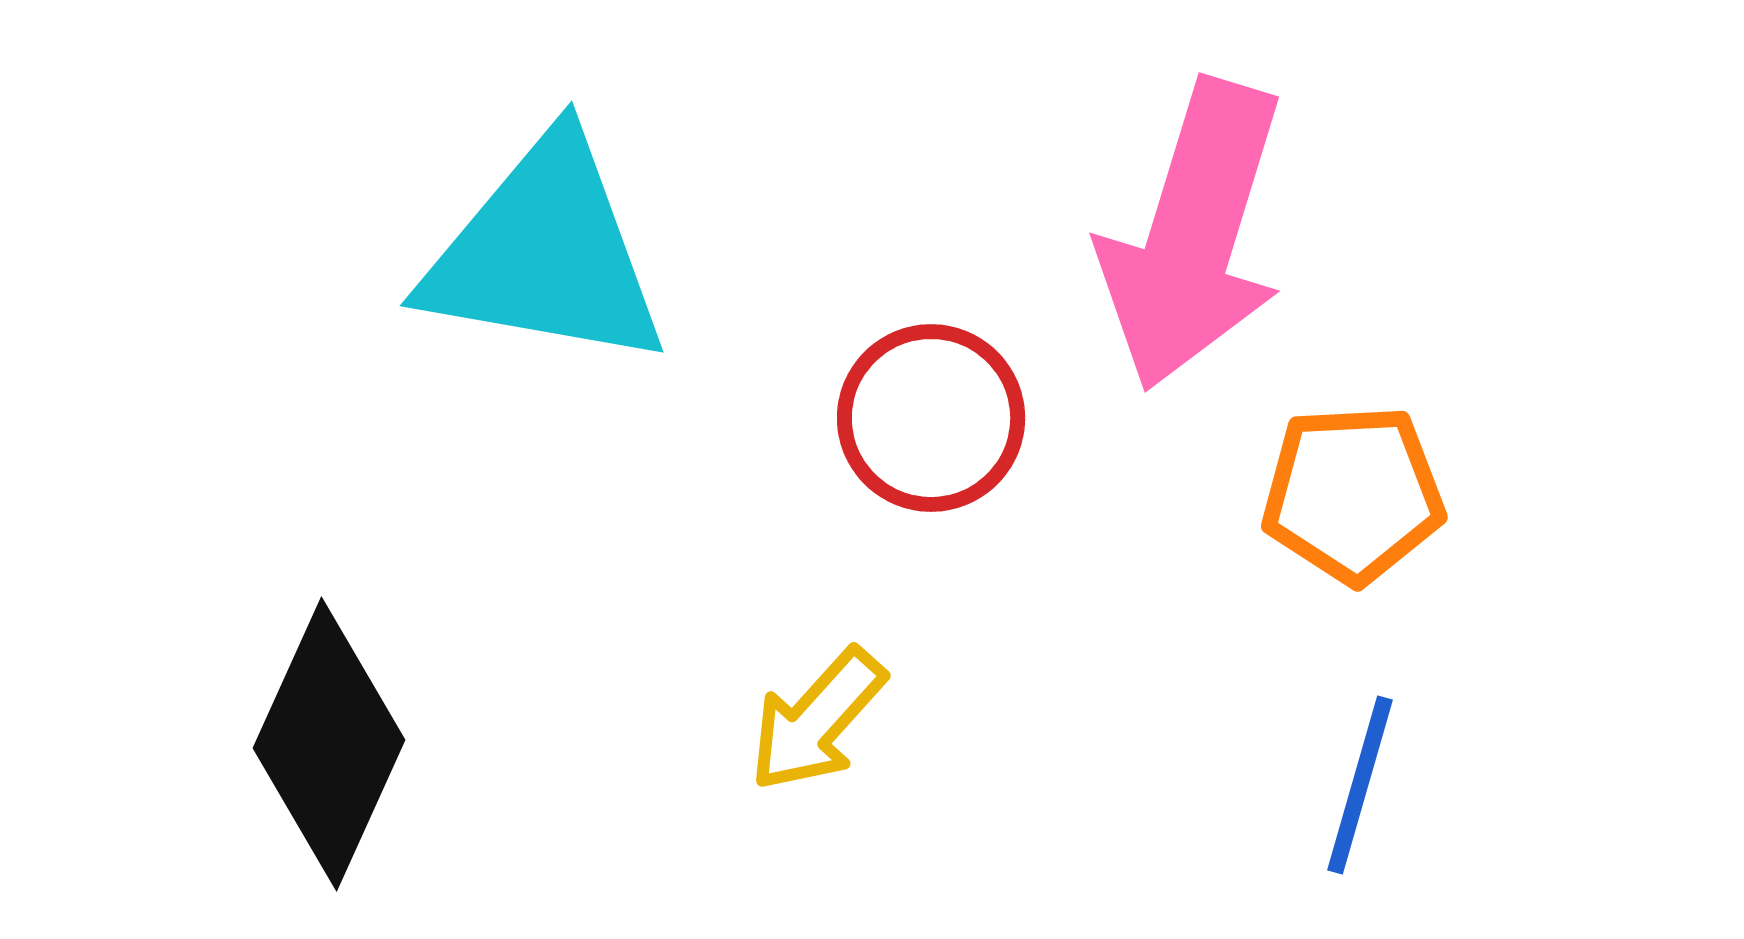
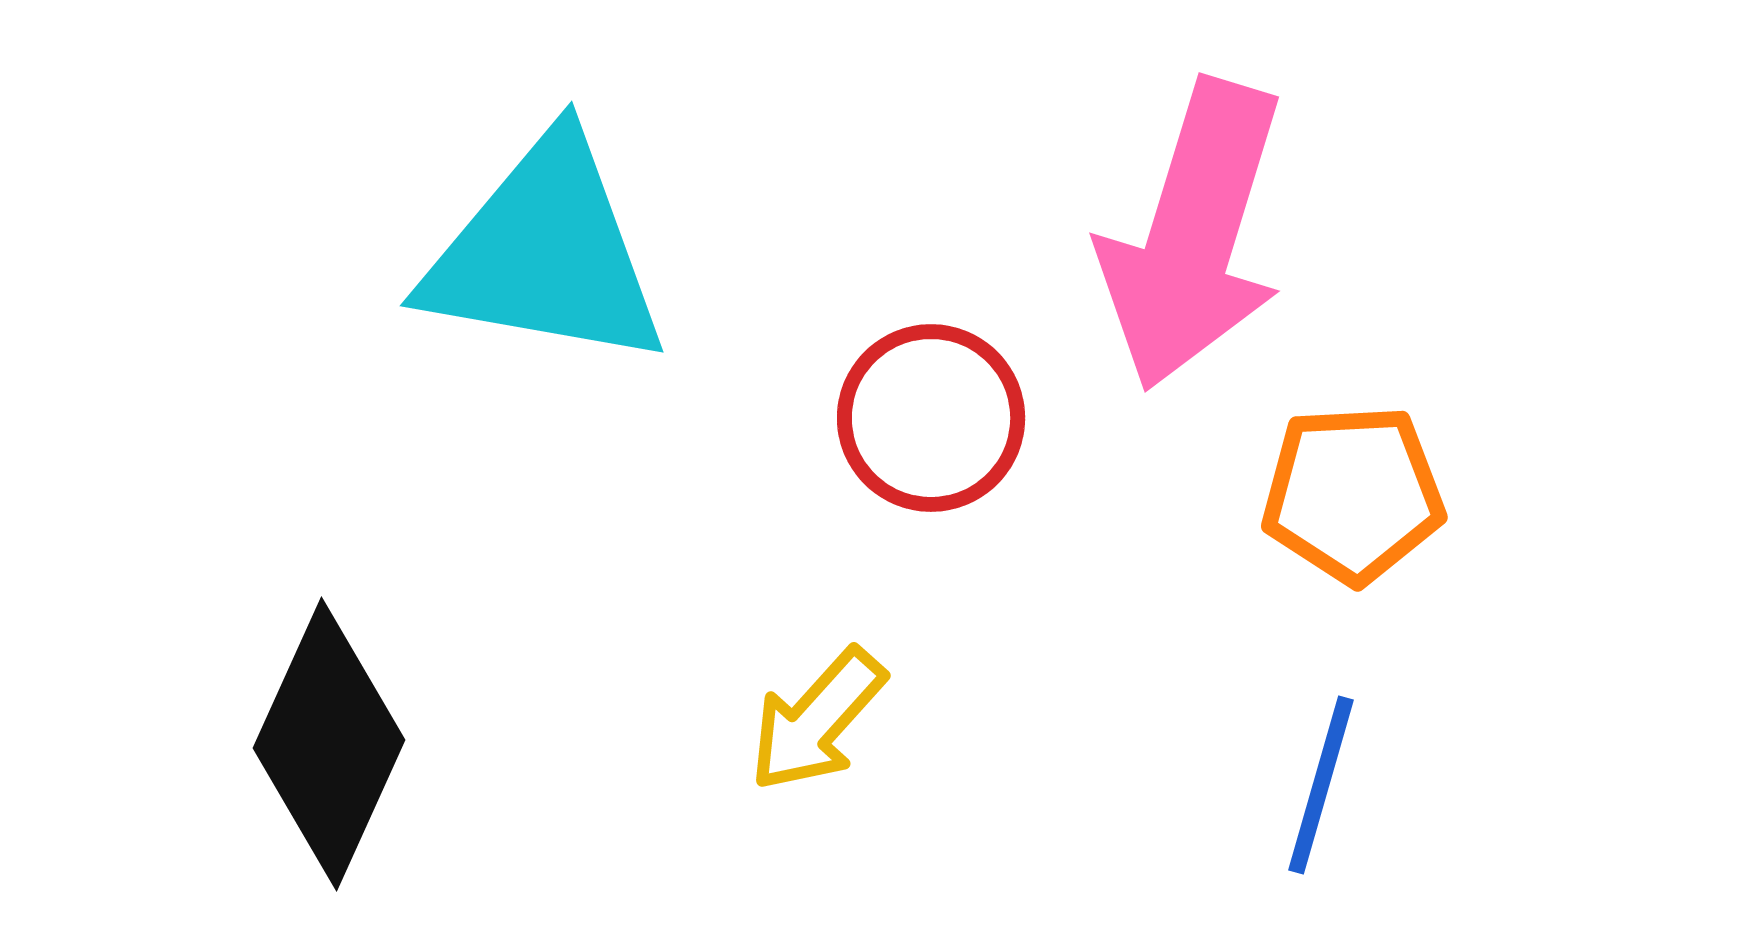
blue line: moved 39 px left
